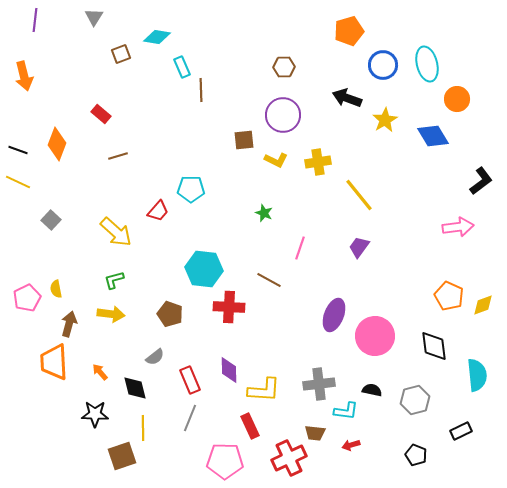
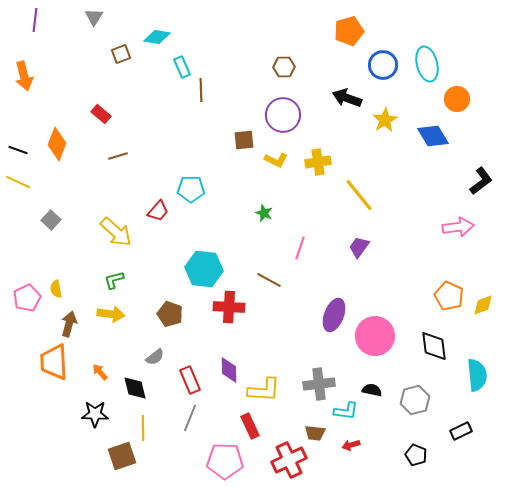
red cross at (289, 458): moved 2 px down
